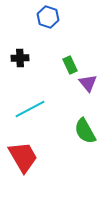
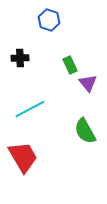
blue hexagon: moved 1 px right, 3 px down
